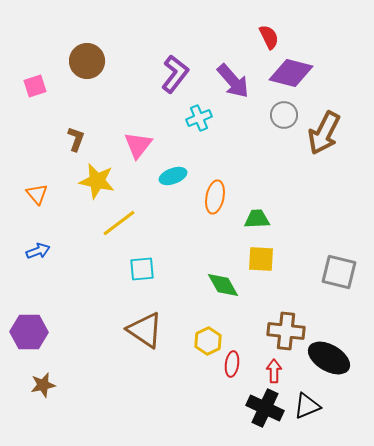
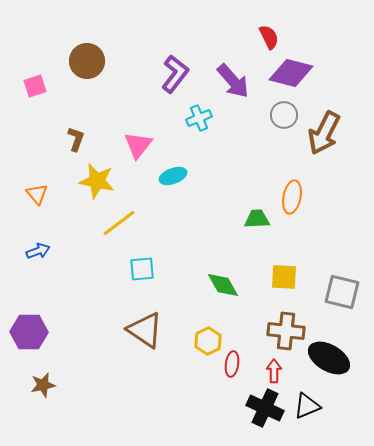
orange ellipse: moved 77 px right
yellow square: moved 23 px right, 18 px down
gray square: moved 3 px right, 20 px down
